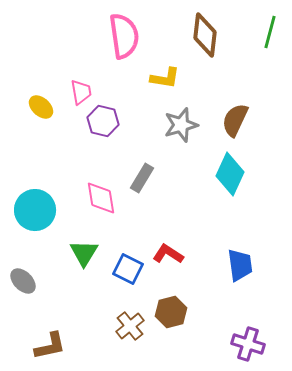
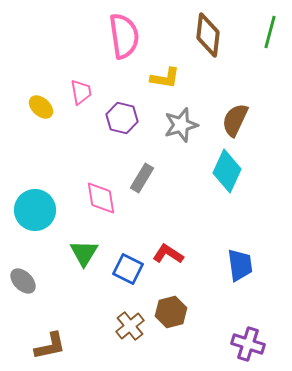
brown diamond: moved 3 px right
purple hexagon: moved 19 px right, 3 px up
cyan diamond: moved 3 px left, 3 px up
